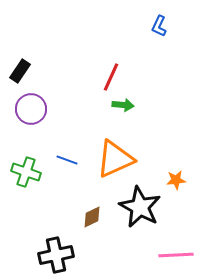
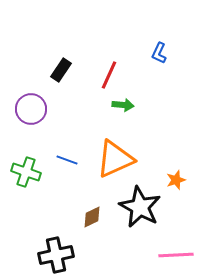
blue L-shape: moved 27 px down
black rectangle: moved 41 px right, 1 px up
red line: moved 2 px left, 2 px up
orange star: rotated 12 degrees counterclockwise
